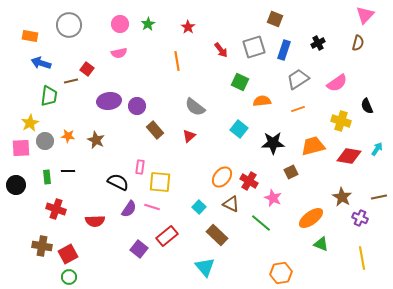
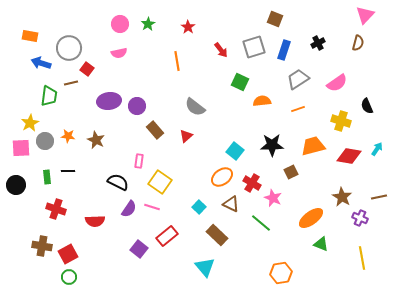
gray circle at (69, 25): moved 23 px down
brown line at (71, 81): moved 2 px down
cyan square at (239, 129): moved 4 px left, 22 px down
red triangle at (189, 136): moved 3 px left
black star at (273, 143): moved 1 px left, 2 px down
pink rectangle at (140, 167): moved 1 px left, 6 px up
orange ellipse at (222, 177): rotated 15 degrees clockwise
red cross at (249, 181): moved 3 px right, 2 px down
yellow square at (160, 182): rotated 30 degrees clockwise
